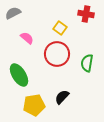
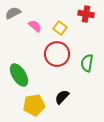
pink semicircle: moved 8 px right, 12 px up
